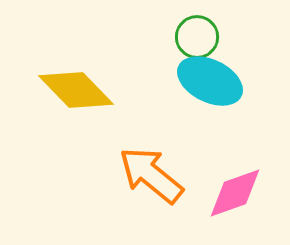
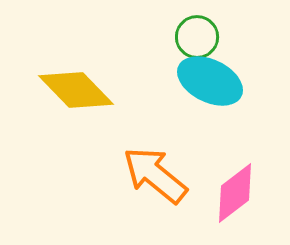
orange arrow: moved 4 px right
pink diamond: rotated 18 degrees counterclockwise
